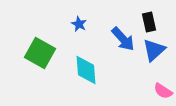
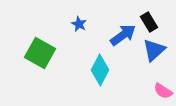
black rectangle: rotated 18 degrees counterclockwise
blue arrow: moved 4 px up; rotated 84 degrees counterclockwise
cyan diamond: moved 14 px right; rotated 32 degrees clockwise
